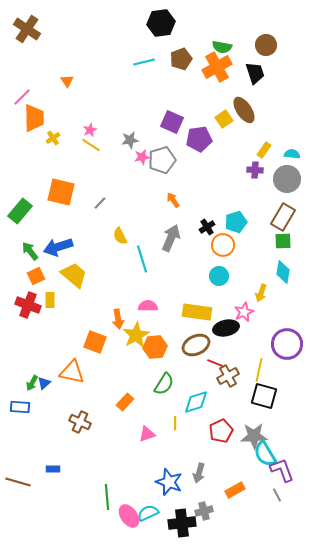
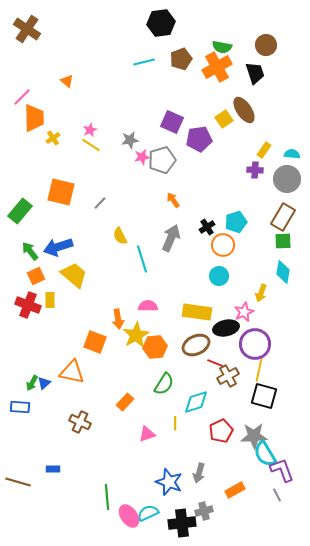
orange triangle at (67, 81): rotated 16 degrees counterclockwise
purple circle at (287, 344): moved 32 px left
